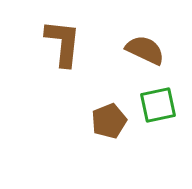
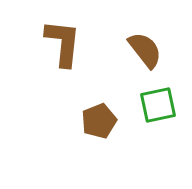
brown semicircle: rotated 27 degrees clockwise
brown pentagon: moved 10 px left
